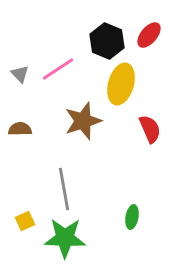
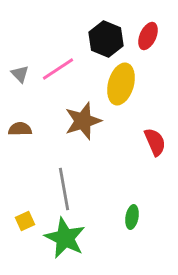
red ellipse: moved 1 px left, 1 px down; rotated 16 degrees counterclockwise
black hexagon: moved 1 px left, 2 px up
red semicircle: moved 5 px right, 13 px down
green star: rotated 24 degrees clockwise
